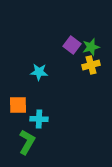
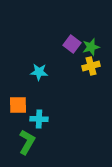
purple square: moved 1 px up
yellow cross: moved 1 px down
